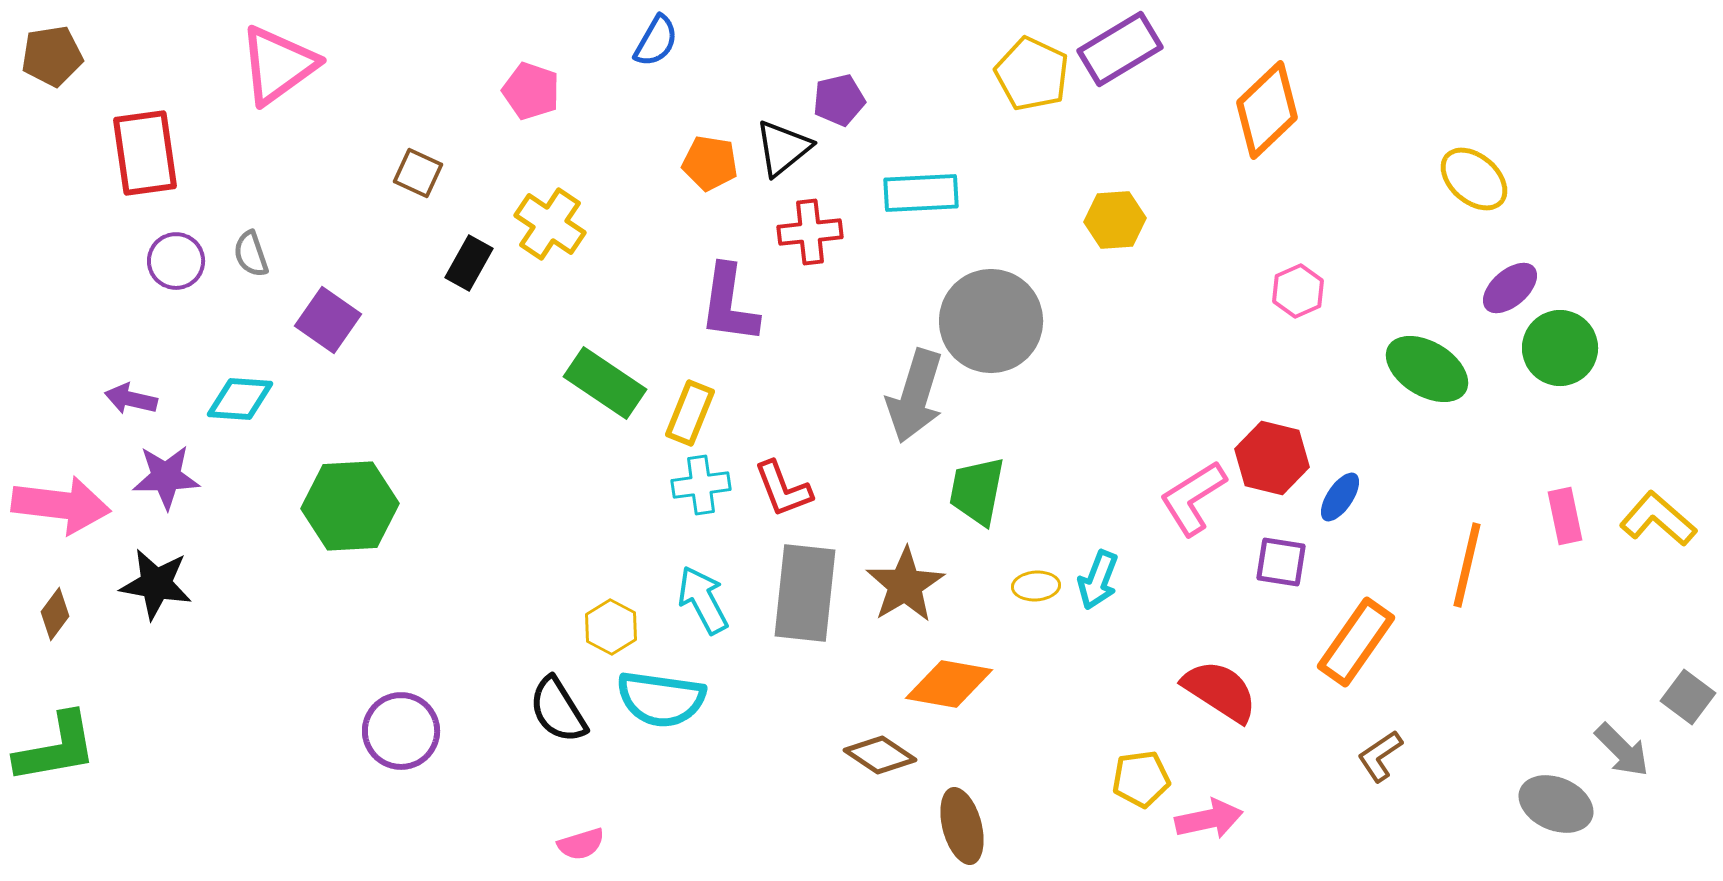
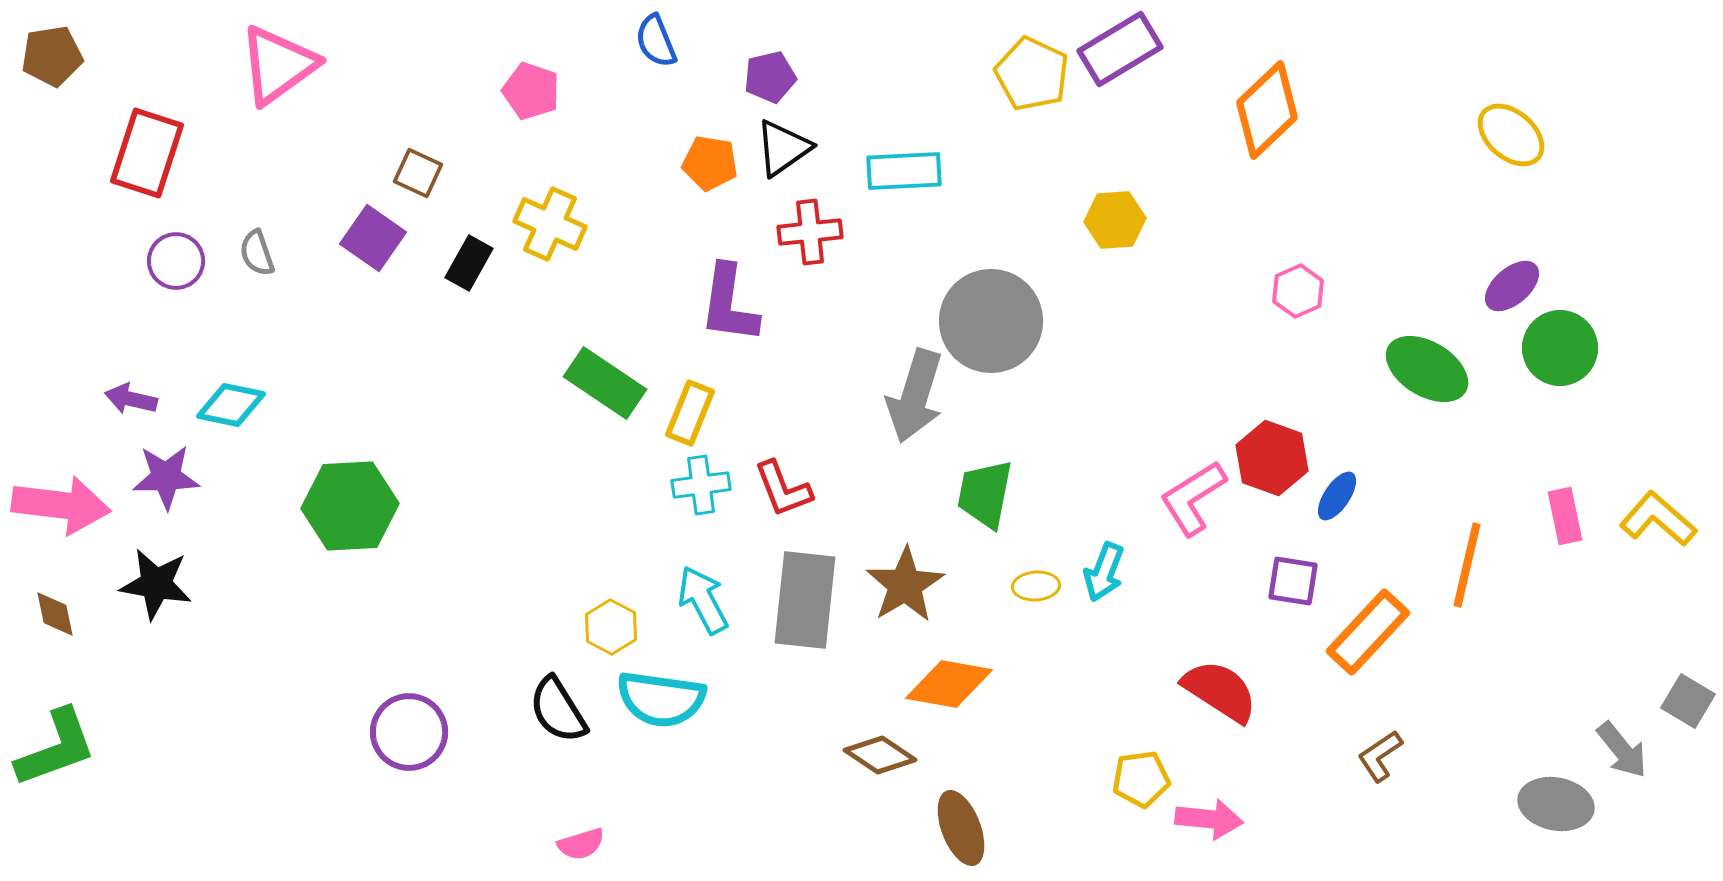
blue semicircle at (656, 41): rotated 128 degrees clockwise
purple pentagon at (839, 100): moved 69 px left, 23 px up
black triangle at (783, 148): rotated 4 degrees clockwise
red rectangle at (145, 153): moved 2 px right; rotated 26 degrees clockwise
yellow ellipse at (1474, 179): moved 37 px right, 44 px up
cyan rectangle at (921, 193): moved 17 px left, 22 px up
yellow cross at (550, 224): rotated 10 degrees counterclockwise
gray semicircle at (251, 254): moved 6 px right, 1 px up
purple ellipse at (1510, 288): moved 2 px right, 2 px up
purple square at (328, 320): moved 45 px right, 82 px up
cyan diamond at (240, 399): moved 9 px left, 6 px down; rotated 8 degrees clockwise
red hexagon at (1272, 458): rotated 6 degrees clockwise
green trapezoid at (977, 491): moved 8 px right, 3 px down
blue ellipse at (1340, 497): moved 3 px left, 1 px up
purple square at (1281, 562): moved 12 px right, 19 px down
cyan arrow at (1098, 580): moved 6 px right, 8 px up
gray rectangle at (805, 593): moved 7 px down
brown diamond at (55, 614): rotated 48 degrees counterclockwise
orange rectangle at (1356, 642): moved 12 px right, 10 px up; rotated 8 degrees clockwise
gray square at (1688, 697): moved 4 px down; rotated 6 degrees counterclockwise
purple circle at (401, 731): moved 8 px right, 1 px down
green L-shape at (56, 748): rotated 10 degrees counterclockwise
gray arrow at (1622, 750): rotated 6 degrees clockwise
gray ellipse at (1556, 804): rotated 12 degrees counterclockwise
pink arrow at (1209, 819): rotated 18 degrees clockwise
brown ellipse at (962, 826): moved 1 px left, 2 px down; rotated 6 degrees counterclockwise
